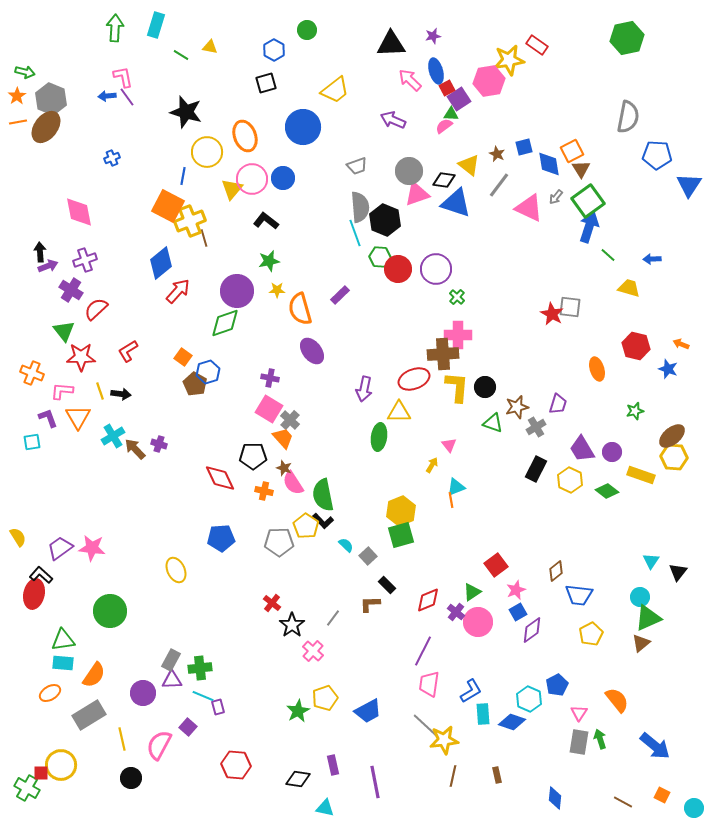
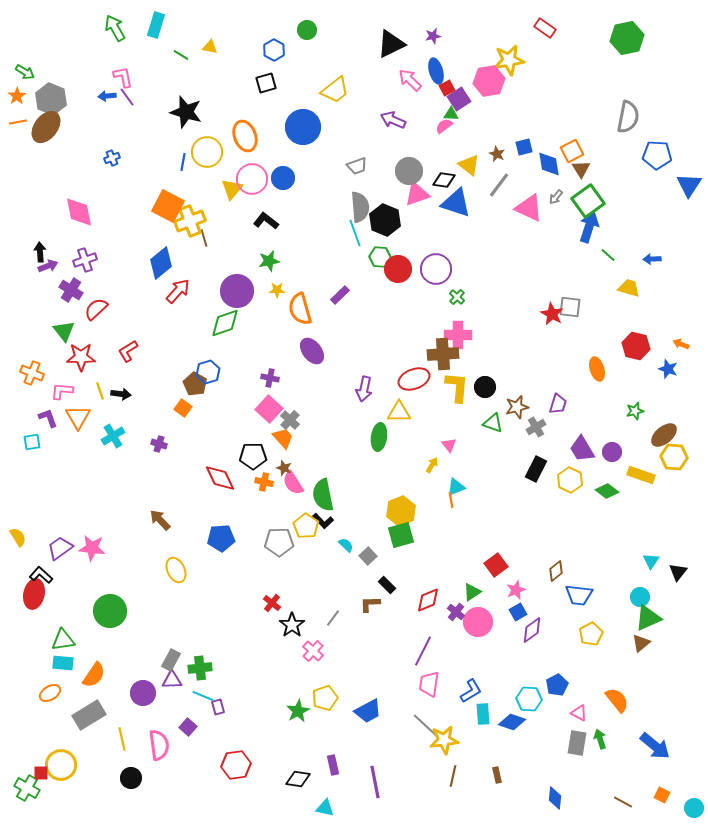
green arrow at (115, 28): rotated 32 degrees counterclockwise
black triangle at (391, 44): rotated 24 degrees counterclockwise
red rectangle at (537, 45): moved 8 px right, 17 px up
green arrow at (25, 72): rotated 18 degrees clockwise
blue line at (183, 176): moved 14 px up
orange square at (183, 357): moved 51 px down
pink square at (269, 409): rotated 12 degrees clockwise
brown ellipse at (672, 436): moved 8 px left, 1 px up
brown arrow at (135, 449): moved 25 px right, 71 px down
orange cross at (264, 491): moved 9 px up
cyan hexagon at (529, 699): rotated 20 degrees counterclockwise
pink triangle at (579, 713): rotated 36 degrees counterclockwise
gray rectangle at (579, 742): moved 2 px left, 1 px down
pink semicircle at (159, 745): rotated 144 degrees clockwise
red hexagon at (236, 765): rotated 12 degrees counterclockwise
